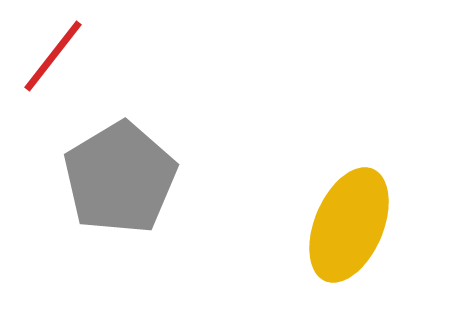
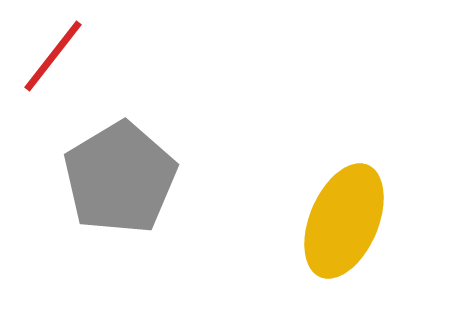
yellow ellipse: moved 5 px left, 4 px up
